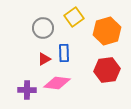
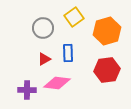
blue rectangle: moved 4 px right
